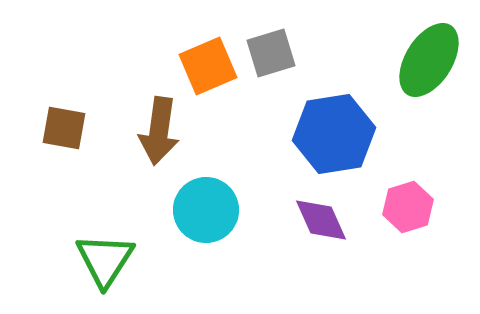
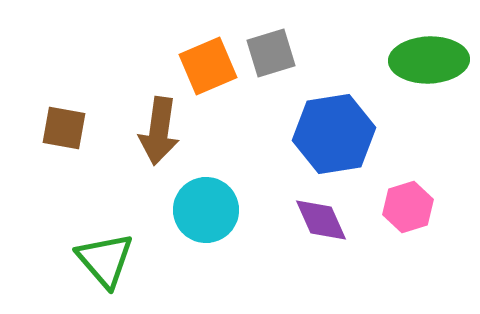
green ellipse: rotated 56 degrees clockwise
green triangle: rotated 14 degrees counterclockwise
